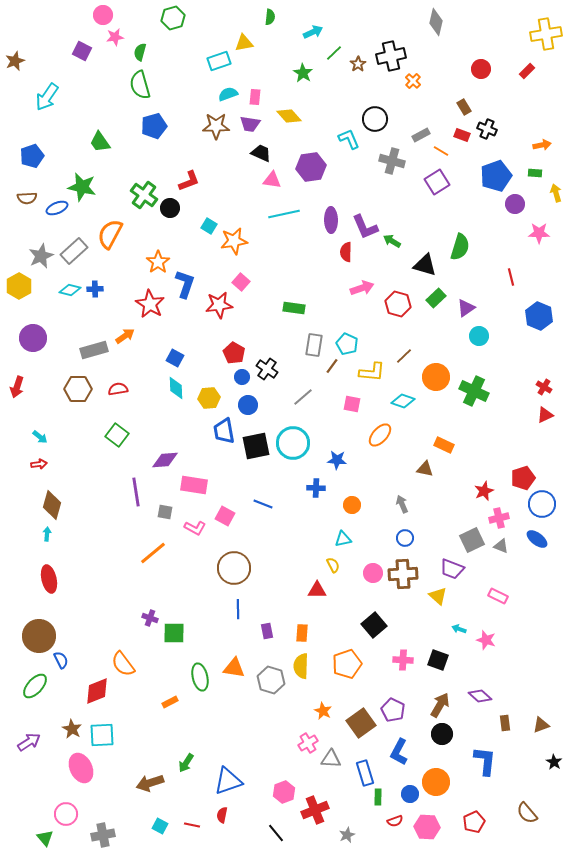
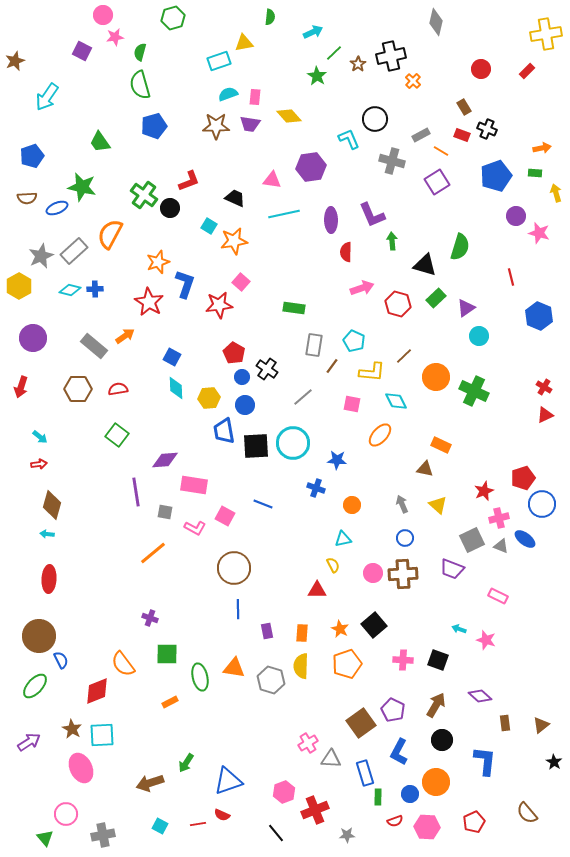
green star at (303, 73): moved 14 px right, 3 px down
orange arrow at (542, 145): moved 3 px down
black trapezoid at (261, 153): moved 26 px left, 45 px down
purple circle at (515, 204): moved 1 px right, 12 px down
purple L-shape at (365, 227): moved 7 px right, 12 px up
pink star at (539, 233): rotated 15 degrees clockwise
green arrow at (392, 241): rotated 54 degrees clockwise
orange star at (158, 262): rotated 15 degrees clockwise
red star at (150, 304): moved 1 px left, 2 px up
cyan pentagon at (347, 344): moved 7 px right, 3 px up
gray rectangle at (94, 350): moved 4 px up; rotated 56 degrees clockwise
blue square at (175, 358): moved 3 px left, 1 px up
red arrow at (17, 387): moved 4 px right
cyan diamond at (403, 401): moved 7 px left; rotated 45 degrees clockwise
blue circle at (248, 405): moved 3 px left
orange rectangle at (444, 445): moved 3 px left
black square at (256, 446): rotated 8 degrees clockwise
blue cross at (316, 488): rotated 18 degrees clockwise
cyan arrow at (47, 534): rotated 88 degrees counterclockwise
blue ellipse at (537, 539): moved 12 px left
red ellipse at (49, 579): rotated 16 degrees clockwise
yellow triangle at (438, 596): moved 91 px up
green square at (174, 633): moved 7 px left, 21 px down
brown arrow at (440, 705): moved 4 px left
orange star at (323, 711): moved 17 px right, 82 px up
brown triangle at (541, 725): rotated 18 degrees counterclockwise
black circle at (442, 734): moved 6 px down
red semicircle at (222, 815): rotated 77 degrees counterclockwise
red line at (192, 825): moved 6 px right, 1 px up; rotated 21 degrees counterclockwise
gray star at (347, 835): rotated 21 degrees clockwise
